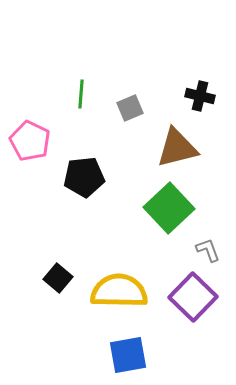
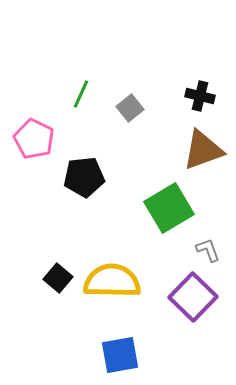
green line: rotated 20 degrees clockwise
gray square: rotated 16 degrees counterclockwise
pink pentagon: moved 4 px right, 2 px up
brown triangle: moved 26 px right, 2 px down; rotated 6 degrees counterclockwise
green square: rotated 12 degrees clockwise
yellow semicircle: moved 7 px left, 10 px up
blue square: moved 8 px left
